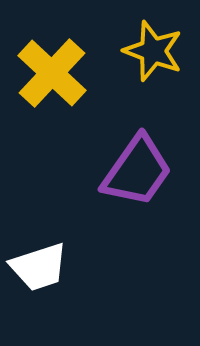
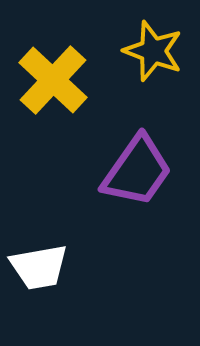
yellow cross: moved 1 px right, 7 px down
white trapezoid: rotated 8 degrees clockwise
